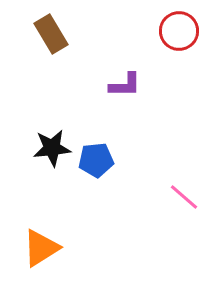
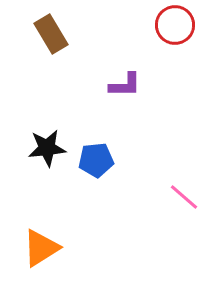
red circle: moved 4 px left, 6 px up
black star: moved 5 px left
